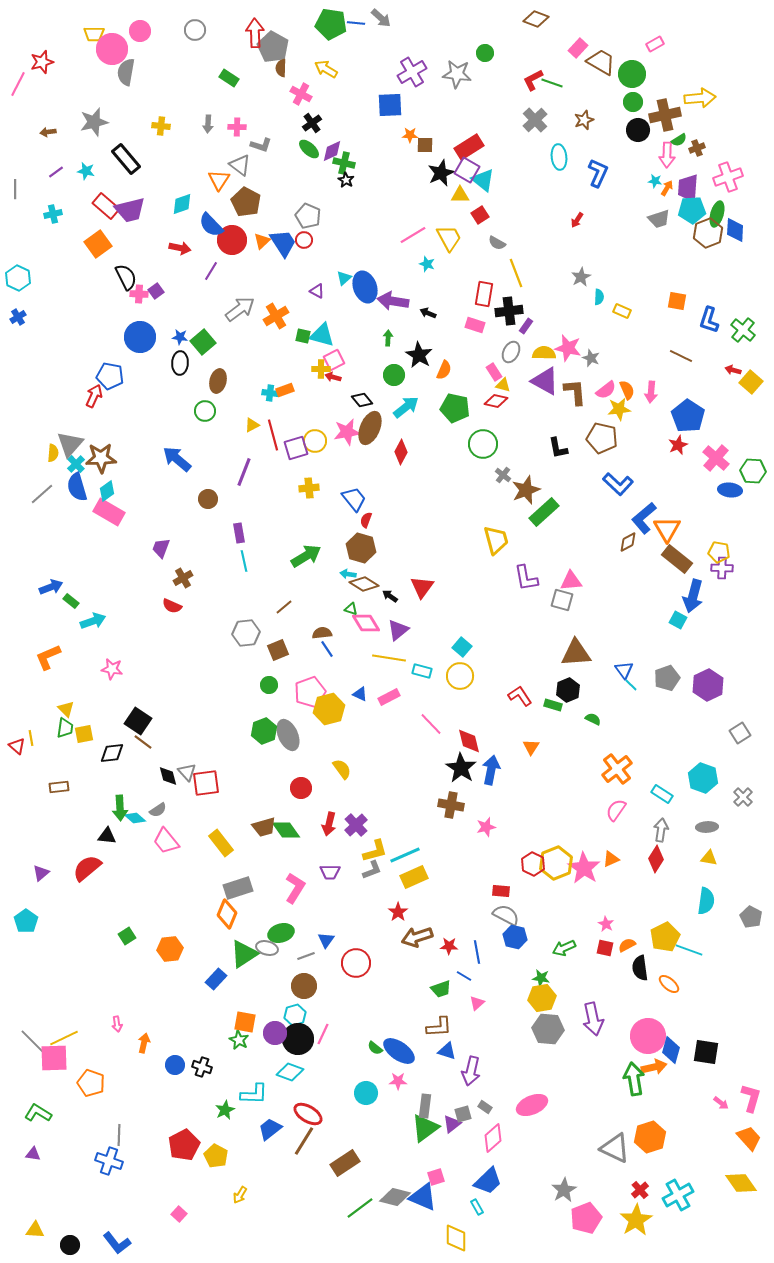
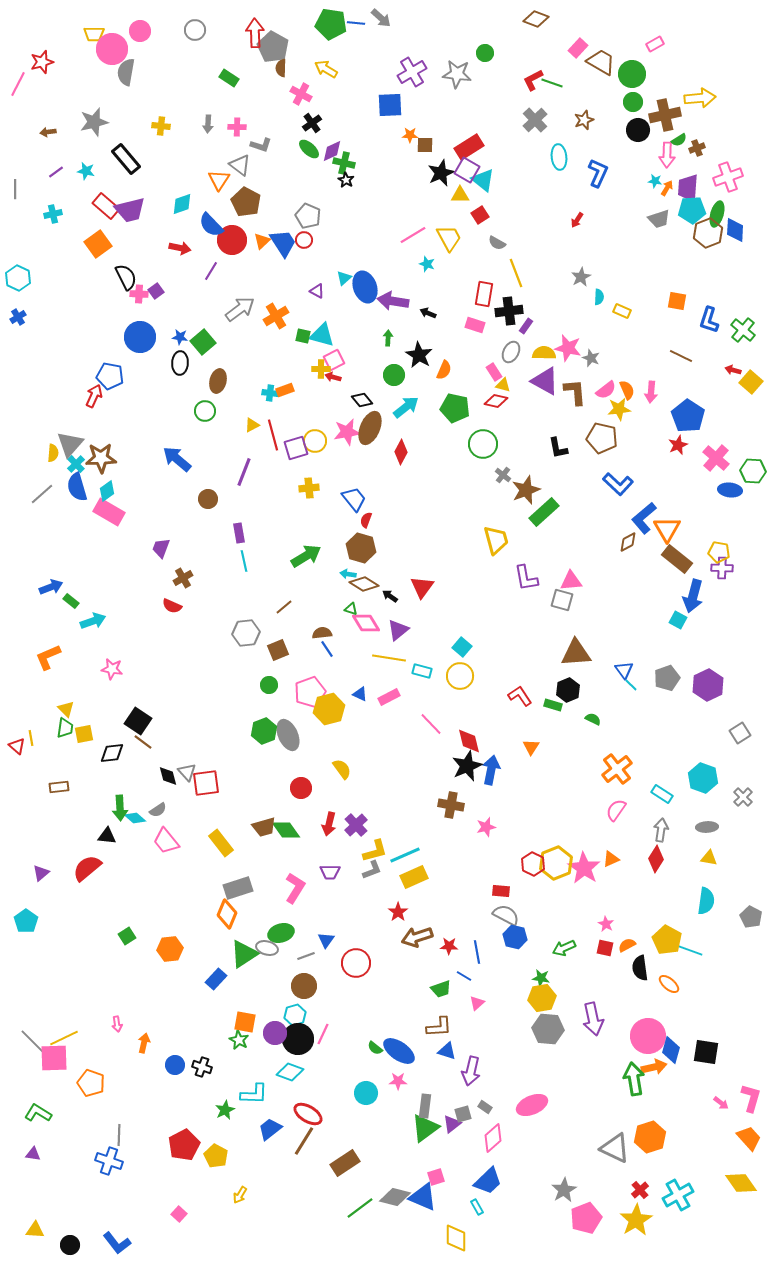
black star at (461, 768): moved 6 px right, 2 px up; rotated 16 degrees clockwise
yellow pentagon at (665, 937): moved 2 px right, 3 px down; rotated 16 degrees counterclockwise
